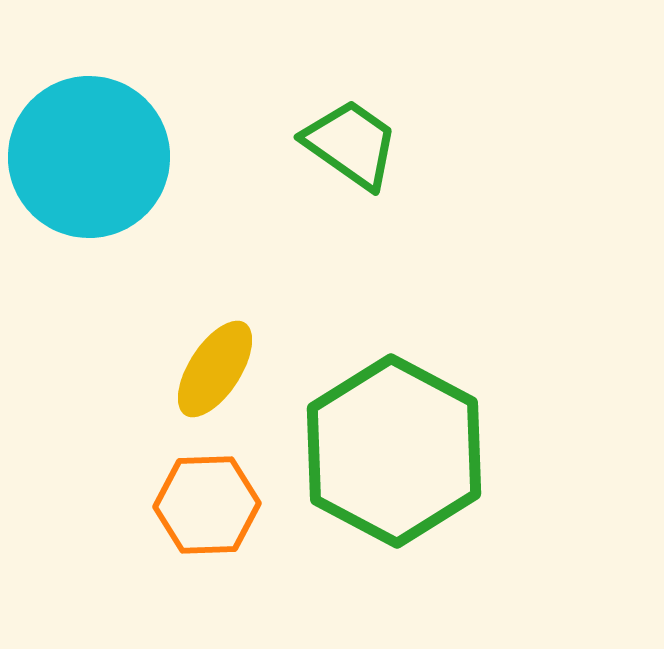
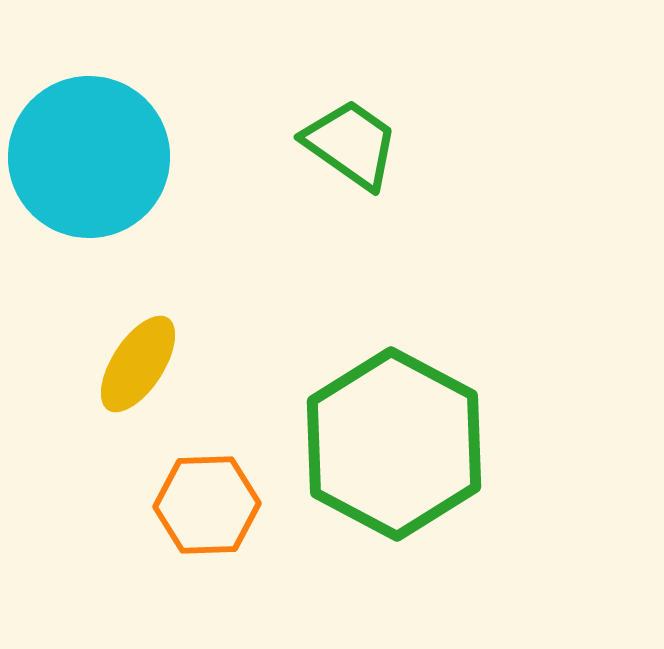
yellow ellipse: moved 77 px left, 5 px up
green hexagon: moved 7 px up
